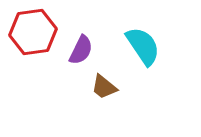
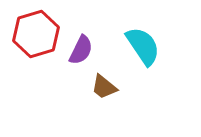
red hexagon: moved 3 px right, 2 px down; rotated 9 degrees counterclockwise
